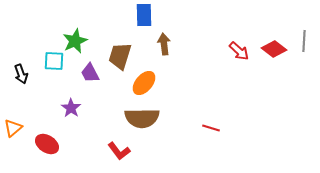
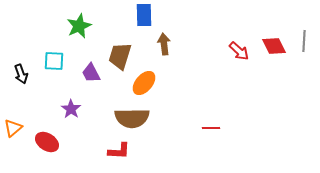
green star: moved 4 px right, 15 px up
red diamond: moved 3 px up; rotated 25 degrees clockwise
purple trapezoid: moved 1 px right
purple star: moved 1 px down
brown semicircle: moved 10 px left
red line: rotated 18 degrees counterclockwise
red ellipse: moved 2 px up
red L-shape: rotated 50 degrees counterclockwise
